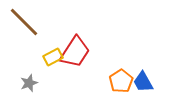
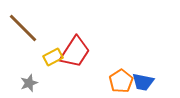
brown line: moved 1 px left, 6 px down
blue trapezoid: rotated 50 degrees counterclockwise
